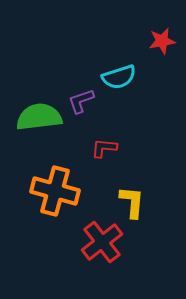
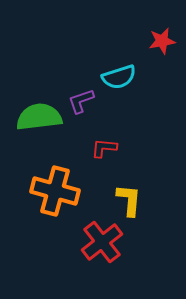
yellow L-shape: moved 3 px left, 2 px up
